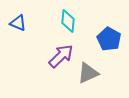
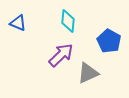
blue pentagon: moved 2 px down
purple arrow: moved 1 px up
